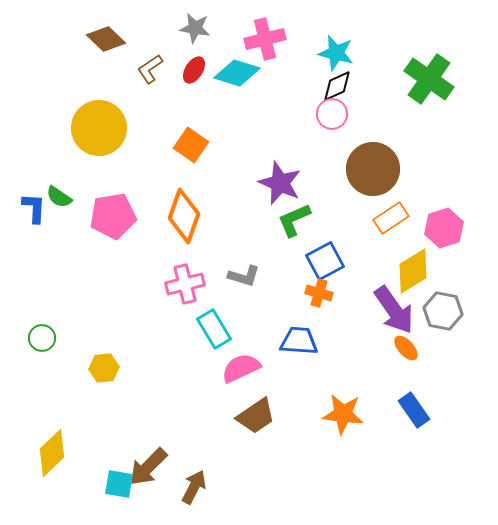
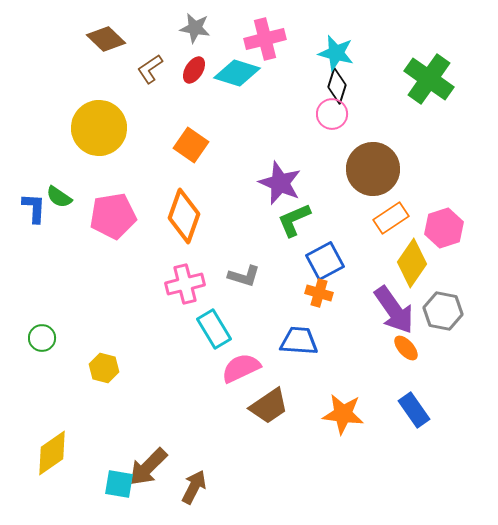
black diamond at (337, 86): rotated 48 degrees counterclockwise
yellow diamond at (413, 271): moved 1 px left, 8 px up; rotated 24 degrees counterclockwise
yellow hexagon at (104, 368): rotated 20 degrees clockwise
brown trapezoid at (256, 416): moved 13 px right, 10 px up
yellow diamond at (52, 453): rotated 9 degrees clockwise
